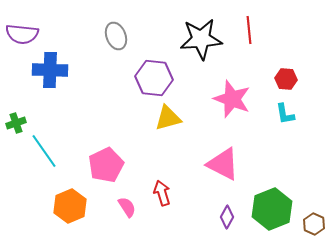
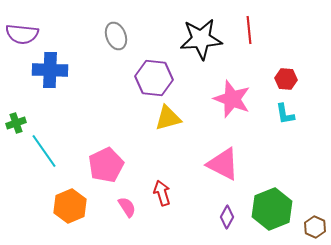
brown hexagon: moved 1 px right, 3 px down
